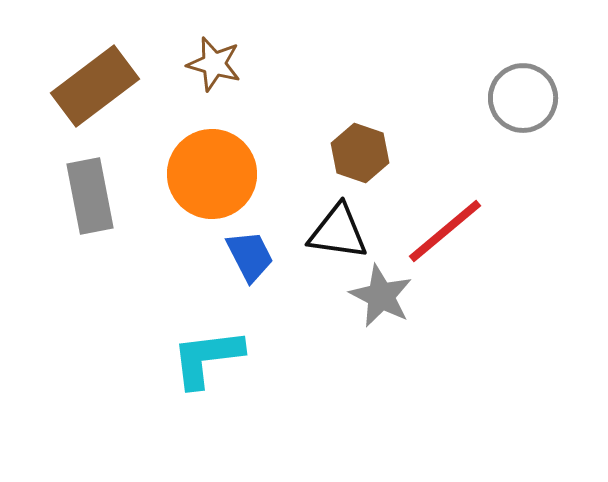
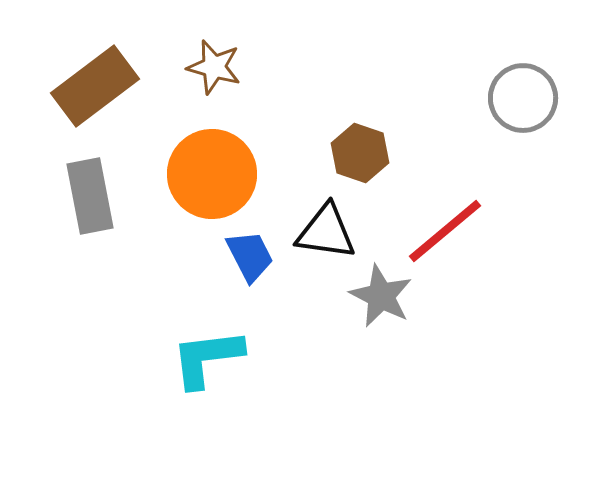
brown star: moved 3 px down
black triangle: moved 12 px left
